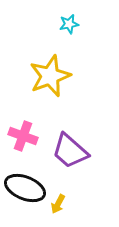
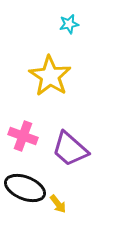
yellow star: rotated 18 degrees counterclockwise
purple trapezoid: moved 2 px up
yellow arrow: rotated 66 degrees counterclockwise
